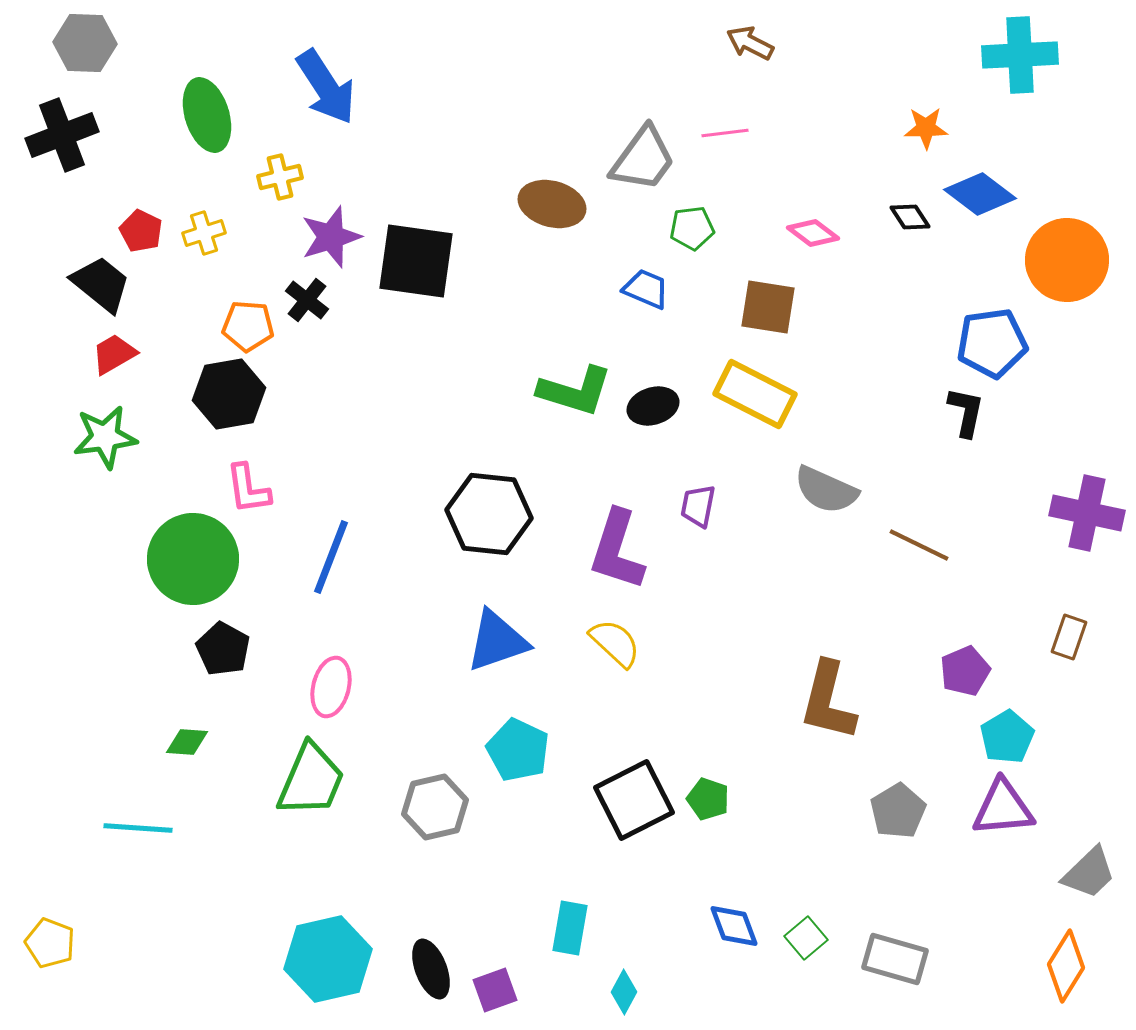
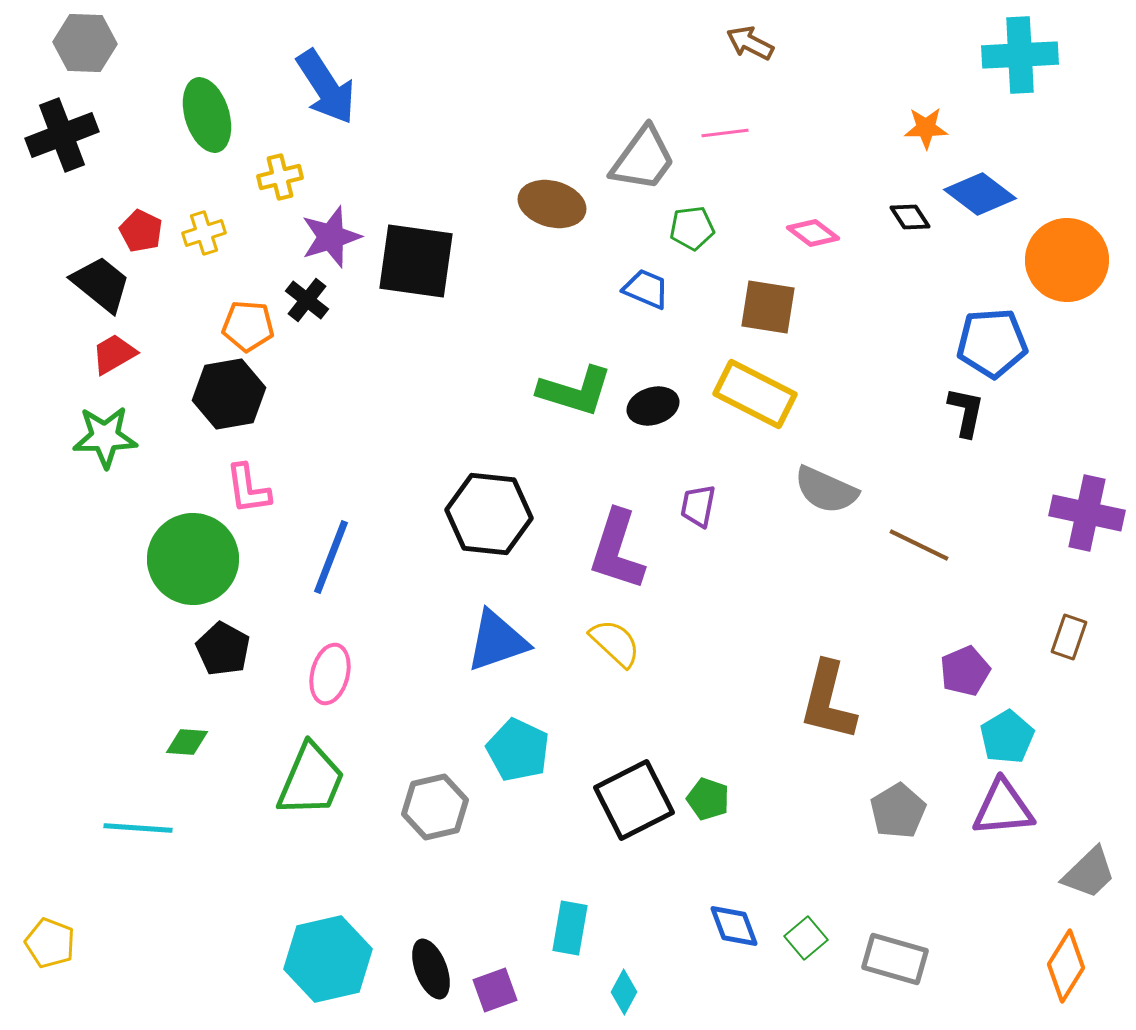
blue pentagon at (992, 343): rotated 4 degrees clockwise
green star at (105, 437): rotated 6 degrees clockwise
pink ellipse at (331, 687): moved 1 px left, 13 px up
